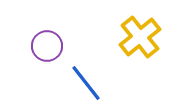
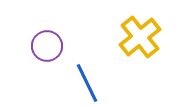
blue line: moved 1 px right; rotated 12 degrees clockwise
